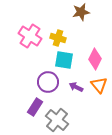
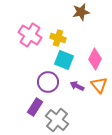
pink cross: moved 1 px up
cyan square: rotated 12 degrees clockwise
purple arrow: moved 1 px right, 1 px up
